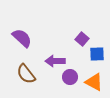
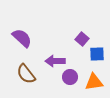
orange triangle: rotated 36 degrees counterclockwise
